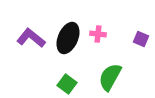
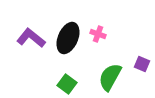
pink cross: rotated 14 degrees clockwise
purple square: moved 1 px right, 25 px down
